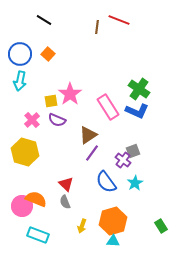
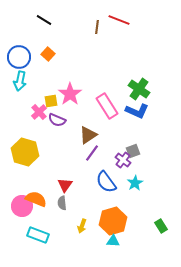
blue circle: moved 1 px left, 3 px down
pink rectangle: moved 1 px left, 1 px up
pink cross: moved 7 px right, 8 px up
red triangle: moved 1 px left, 1 px down; rotated 21 degrees clockwise
gray semicircle: moved 3 px left, 1 px down; rotated 16 degrees clockwise
